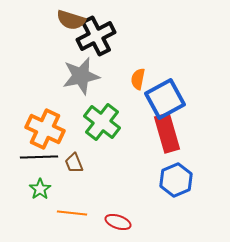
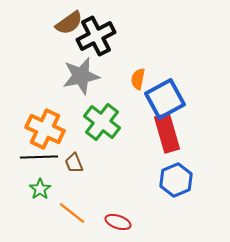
brown semicircle: moved 2 px left, 3 px down; rotated 52 degrees counterclockwise
orange line: rotated 32 degrees clockwise
